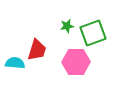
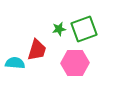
green star: moved 8 px left, 3 px down
green square: moved 9 px left, 4 px up
pink hexagon: moved 1 px left, 1 px down
